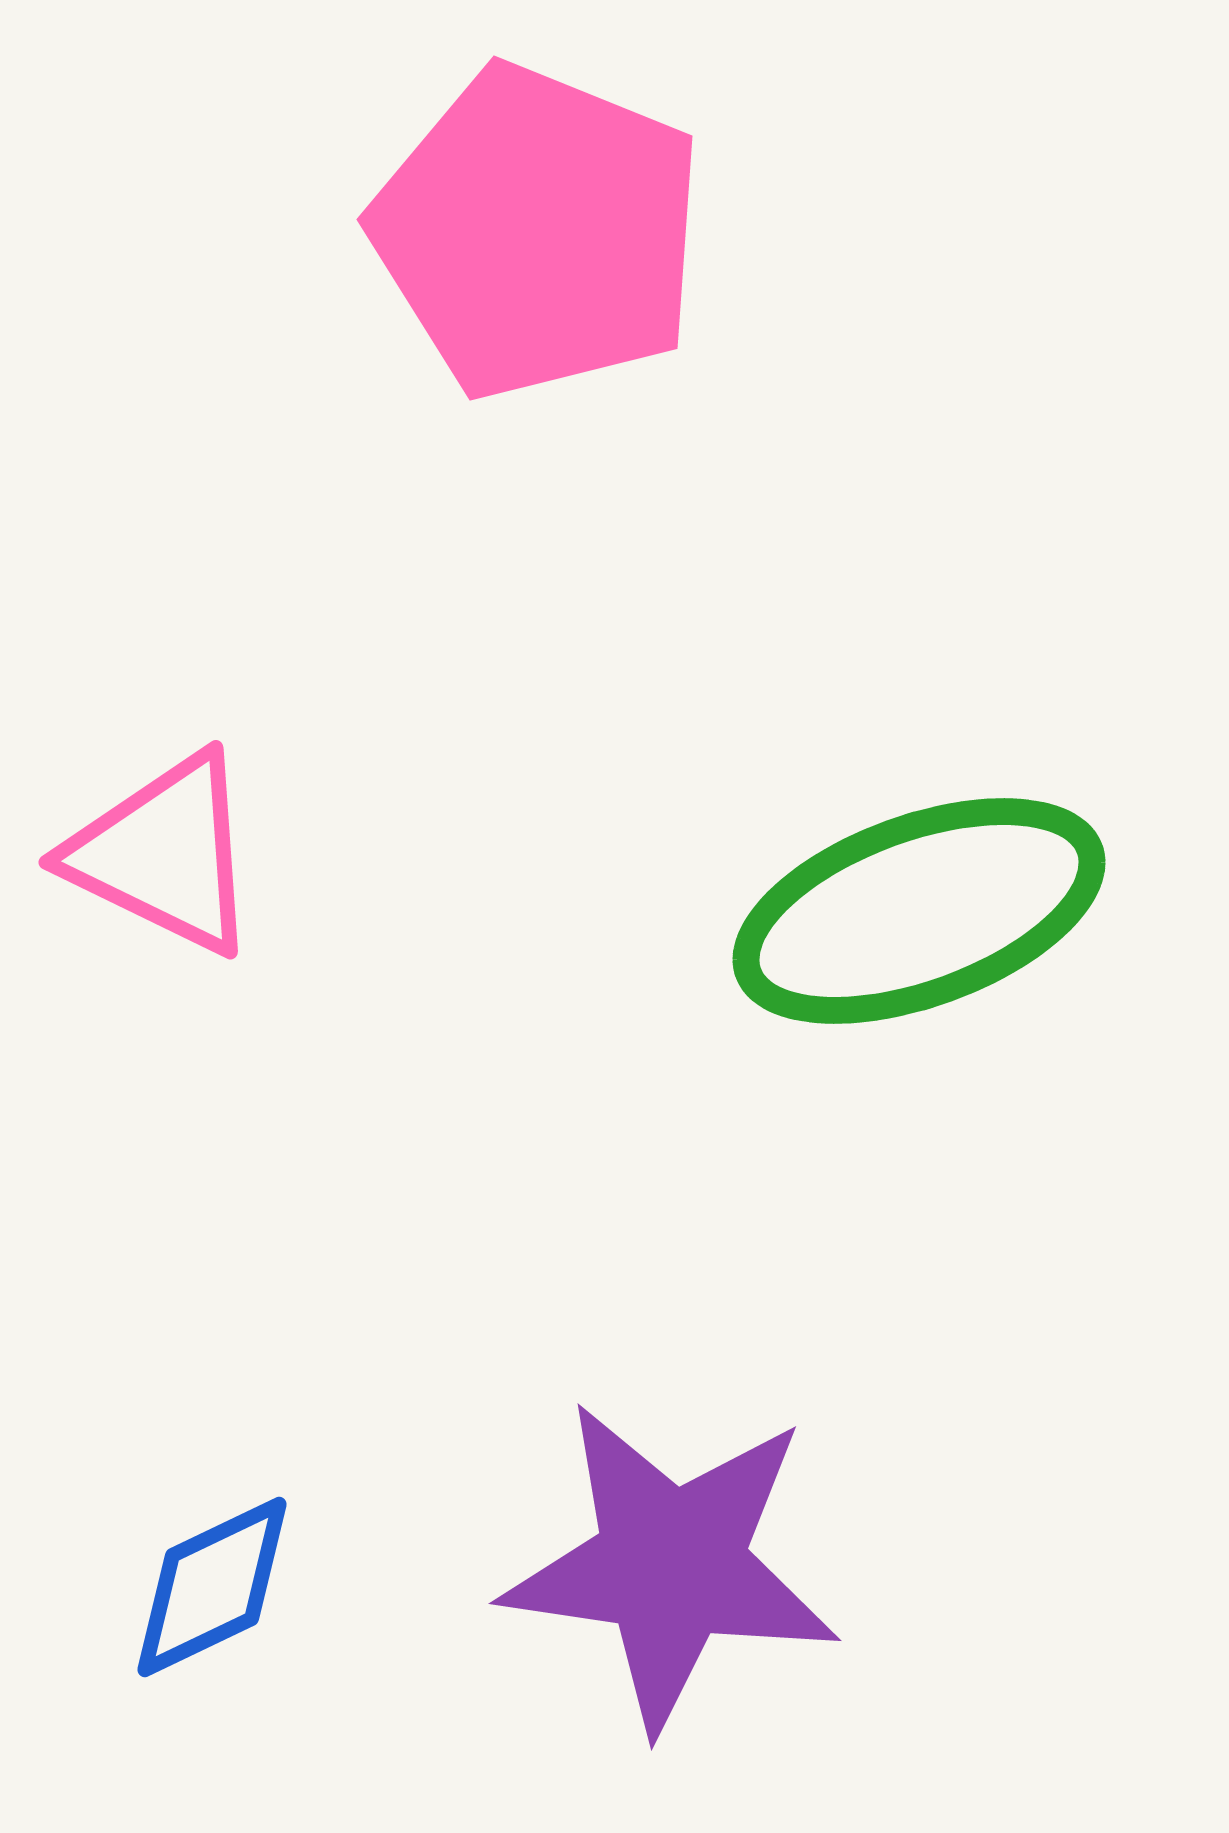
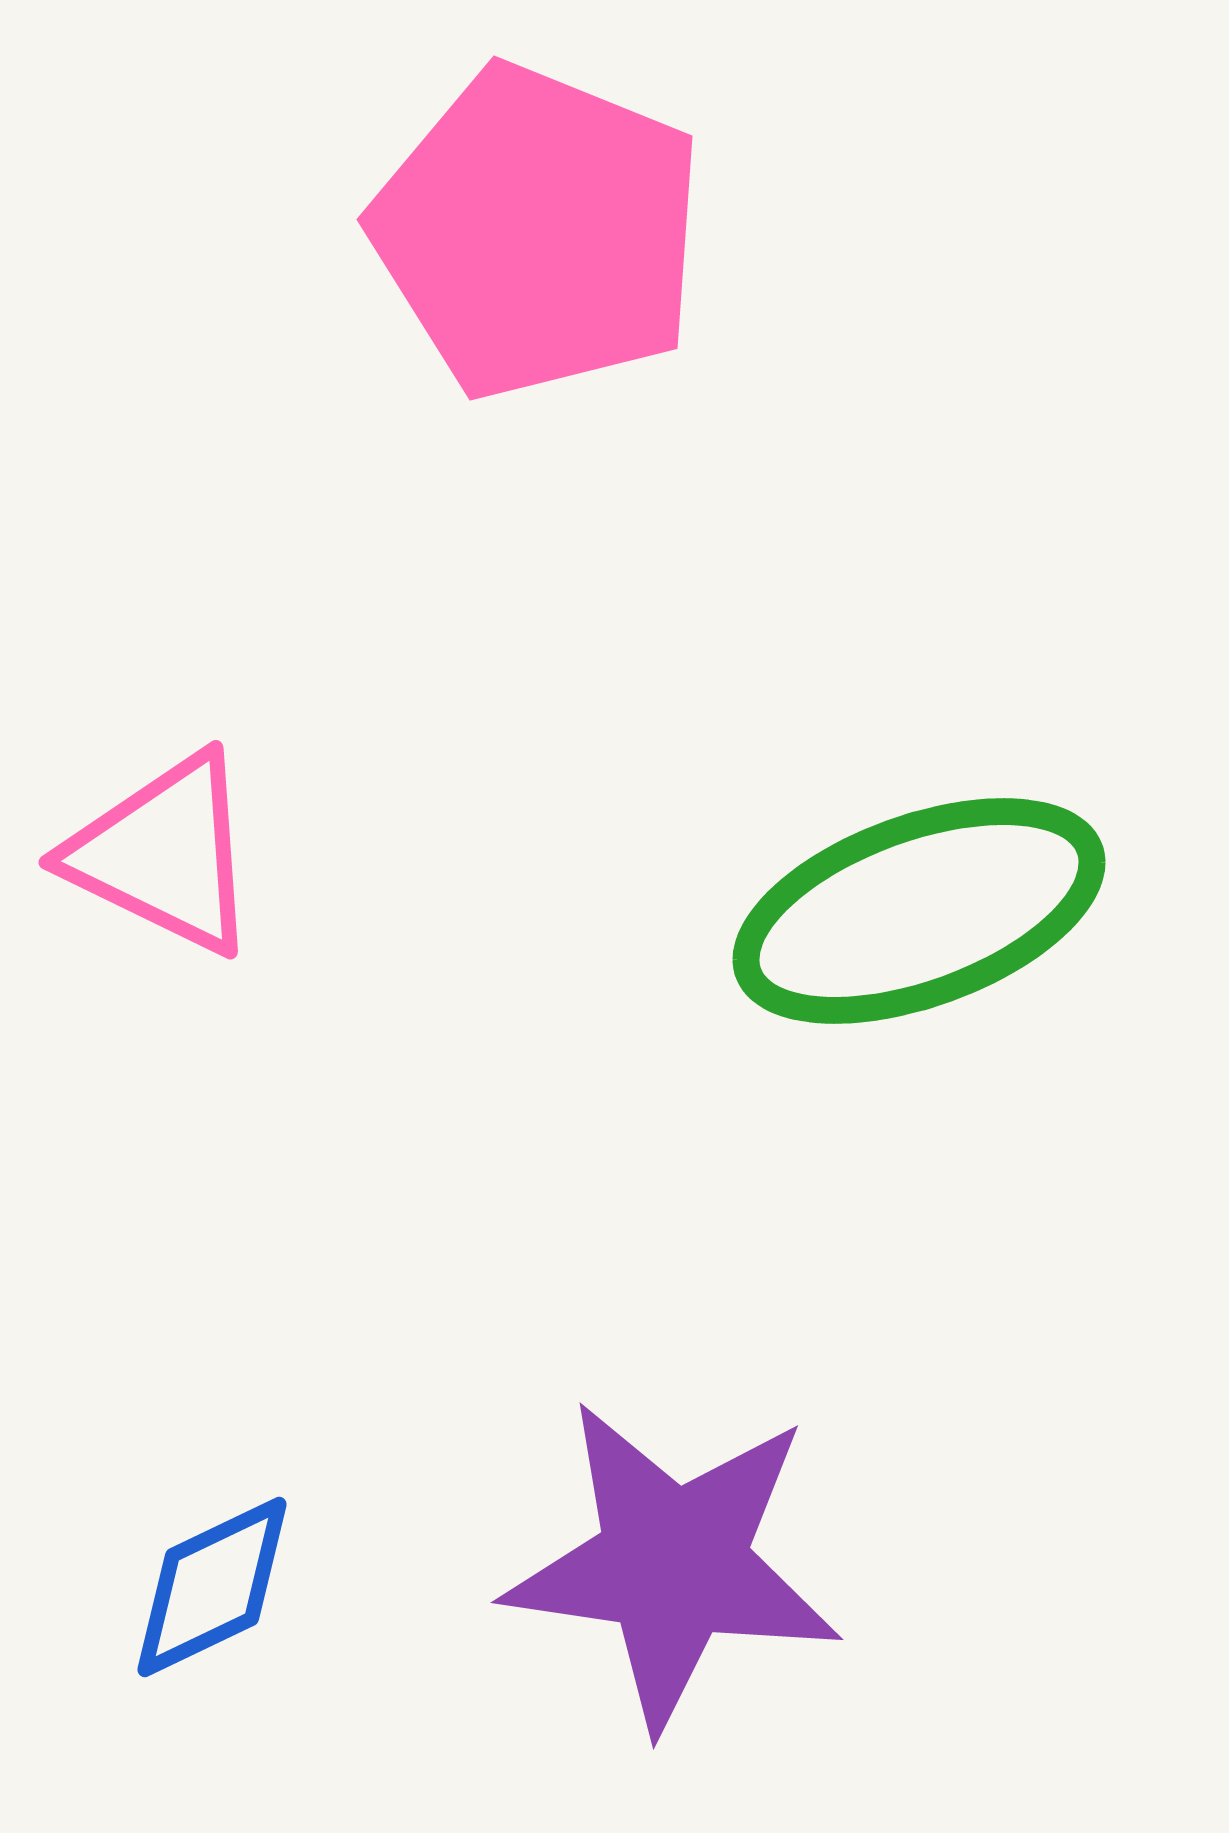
purple star: moved 2 px right, 1 px up
